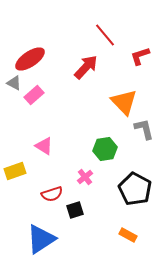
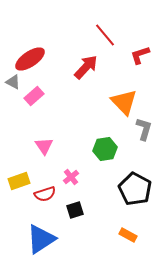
red L-shape: moved 1 px up
gray triangle: moved 1 px left, 1 px up
pink rectangle: moved 1 px down
gray L-shape: rotated 30 degrees clockwise
pink triangle: rotated 24 degrees clockwise
yellow rectangle: moved 4 px right, 10 px down
pink cross: moved 14 px left
red semicircle: moved 7 px left
